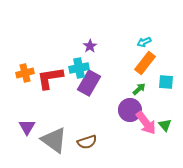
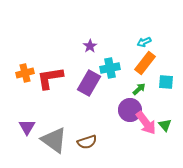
cyan cross: moved 31 px right
